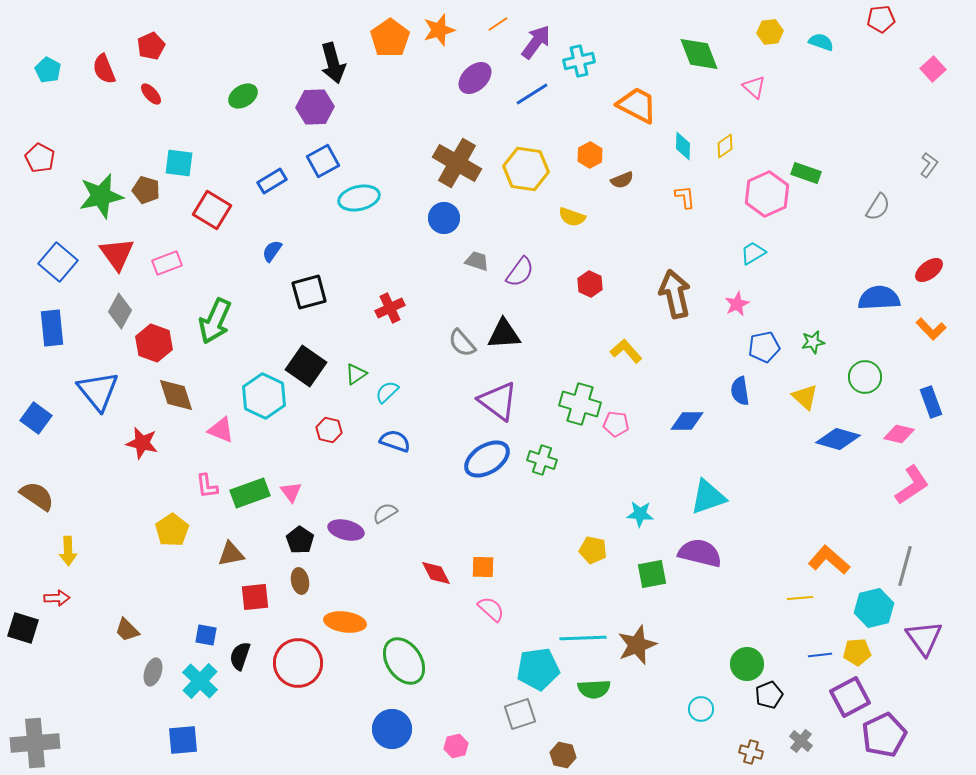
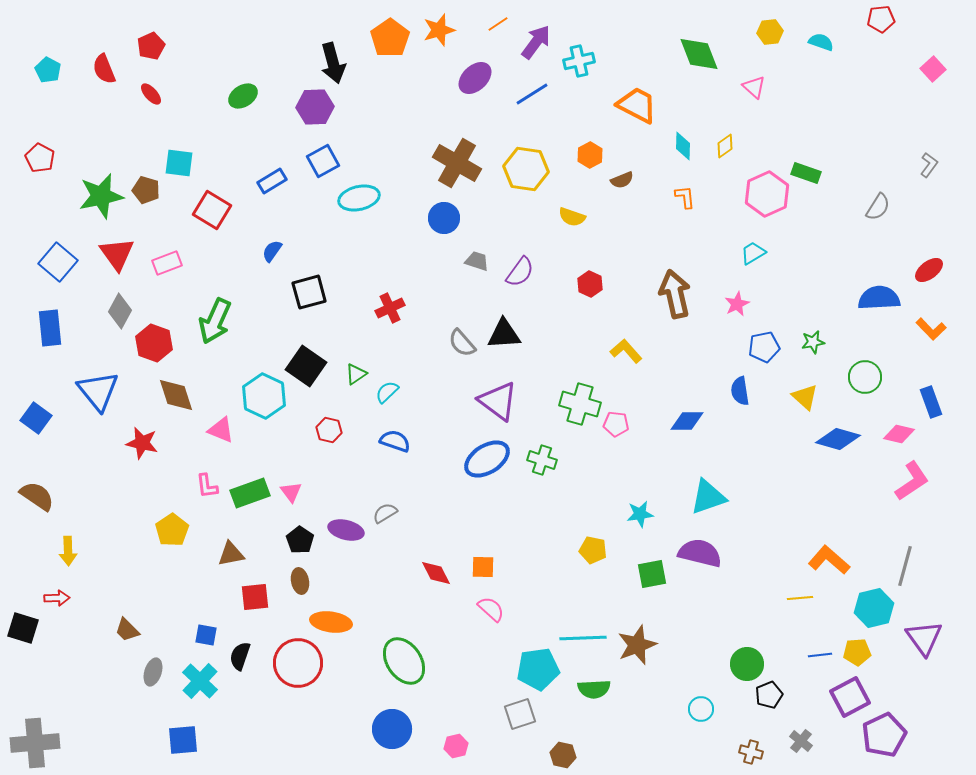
blue rectangle at (52, 328): moved 2 px left
pink L-shape at (912, 485): moved 4 px up
cyan star at (640, 514): rotated 12 degrees counterclockwise
orange ellipse at (345, 622): moved 14 px left
